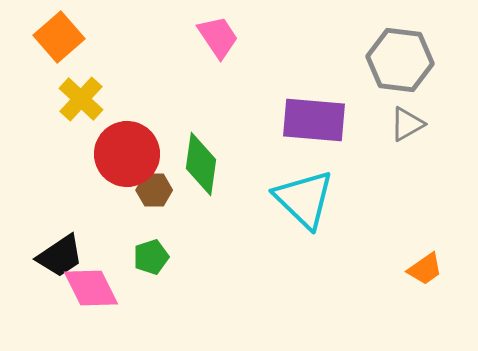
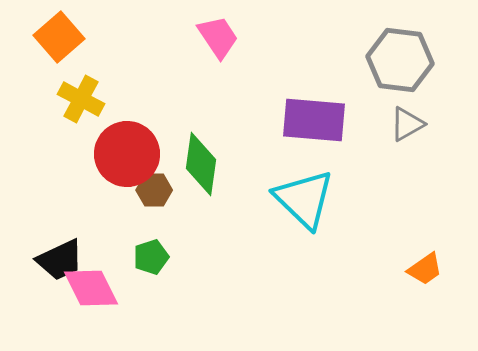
yellow cross: rotated 15 degrees counterclockwise
black trapezoid: moved 4 px down; rotated 9 degrees clockwise
